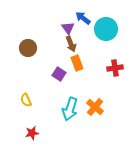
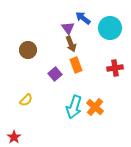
cyan circle: moved 4 px right, 1 px up
brown circle: moved 2 px down
orange rectangle: moved 1 px left, 2 px down
purple square: moved 4 px left; rotated 16 degrees clockwise
yellow semicircle: rotated 112 degrees counterclockwise
cyan arrow: moved 4 px right, 2 px up
red star: moved 18 px left, 4 px down; rotated 24 degrees counterclockwise
